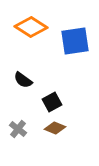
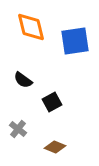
orange diamond: rotated 44 degrees clockwise
brown diamond: moved 19 px down
